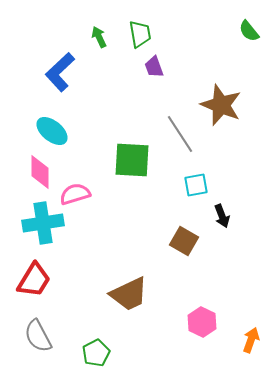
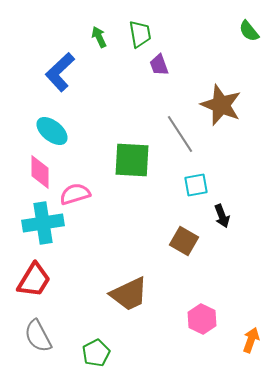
purple trapezoid: moved 5 px right, 2 px up
pink hexagon: moved 3 px up
